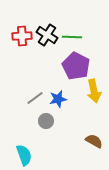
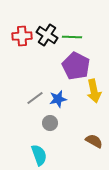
gray circle: moved 4 px right, 2 px down
cyan semicircle: moved 15 px right
